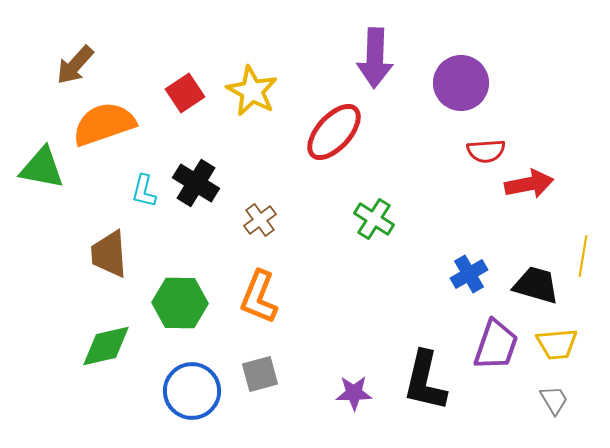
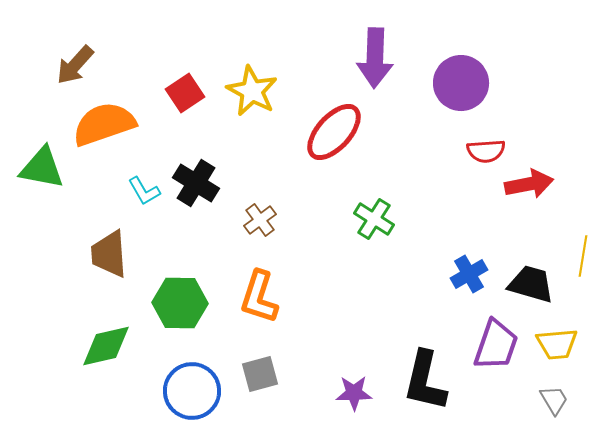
cyan L-shape: rotated 44 degrees counterclockwise
black trapezoid: moved 5 px left, 1 px up
orange L-shape: rotated 4 degrees counterclockwise
